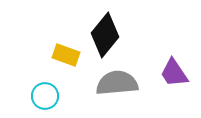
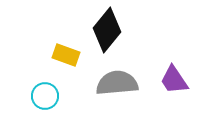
black diamond: moved 2 px right, 5 px up
purple trapezoid: moved 7 px down
